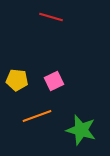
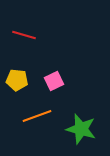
red line: moved 27 px left, 18 px down
green star: moved 1 px up
